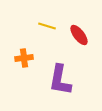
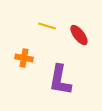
orange cross: rotated 18 degrees clockwise
